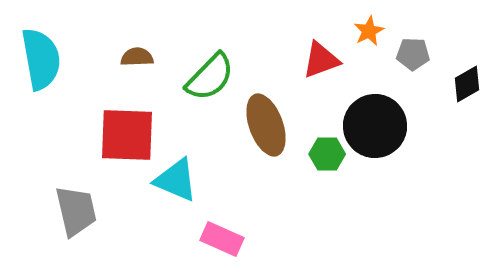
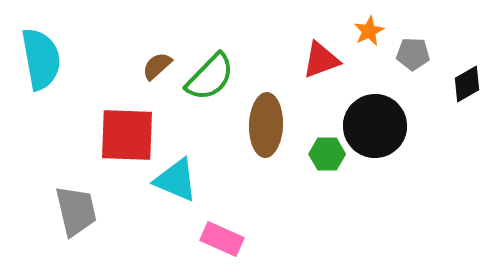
brown semicircle: moved 20 px right, 9 px down; rotated 40 degrees counterclockwise
brown ellipse: rotated 22 degrees clockwise
